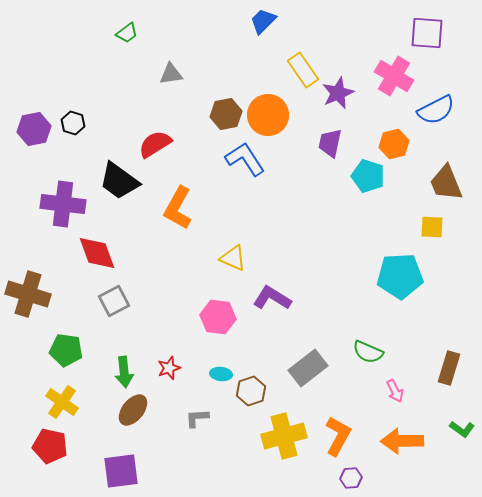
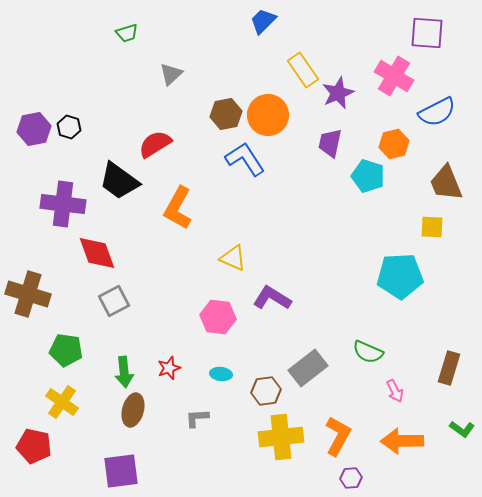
green trapezoid at (127, 33): rotated 20 degrees clockwise
gray triangle at (171, 74): rotated 35 degrees counterclockwise
blue semicircle at (436, 110): moved 1 px right, 2 px down
black hexagon at (73, 123): moved 4 px left, 4 px down
brown hexagon at (251, 391): moved 15 px right; rotated 12 degrees clockwise
brown ellipse at (133, 410): rotated 24 degrees counterclockwise
yellow cross at (284, 436): moved 3 px left, 1 px down; rotated 9 degrees clockwise
red pentagon at (50, 446): moved 16 px left
